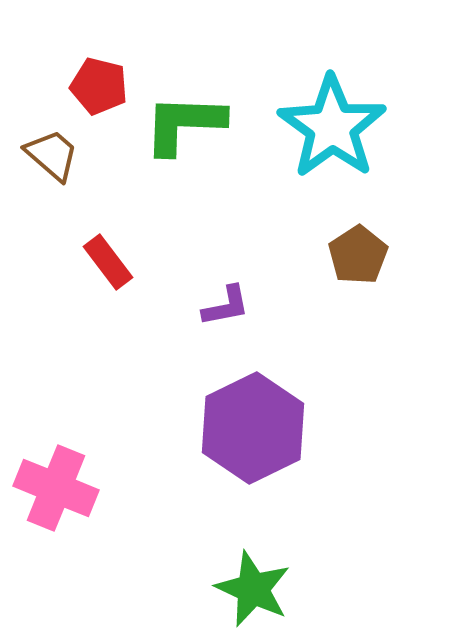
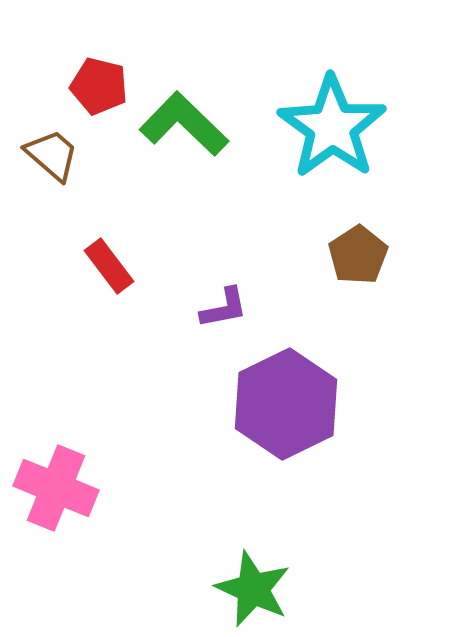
green L-shape: rotated 42 degrees clockwise
red rectangle: moved 1 px right, 4 px down
purple L-shape: moved 2 px left, 2 px down
purple hexagon: moved 33 px right, 24 px up
